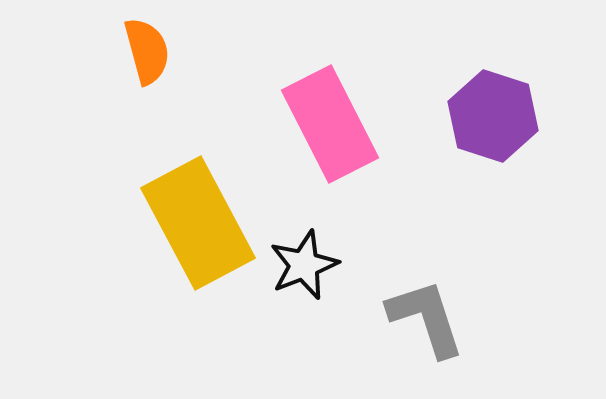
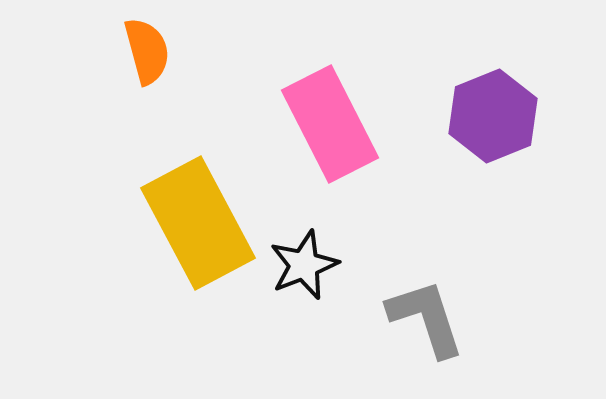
purple hexagon: rotated 20 degrees clockwise
